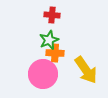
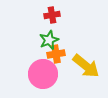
red cross: rotated 14 degrees counterclockwise
orange cross: moved 1 px right, 1 px down; rotated 12 degrees counterclockwise
yellow arrow: moved 4 px up; rotated 16 degrees counterclockwise
